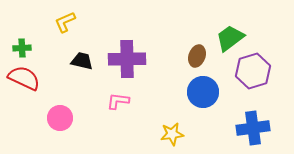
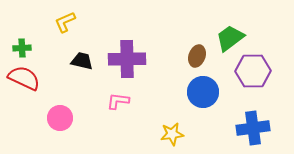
purple hexagon: rotated 16 degrees clockwise
